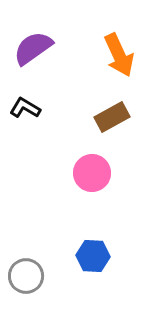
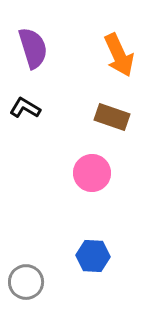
purple semicircle: rotated 108 degrees clockwise
brown rectangle: rotated 48 degrees clockwise
gray circle: moved 6 px down
